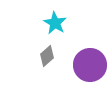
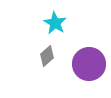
purple circle: moved 1 px left, 1 px up
